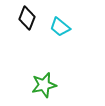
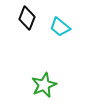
green star: rotated 10 degrees counterclockwise
